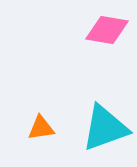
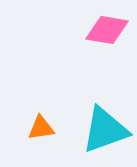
cyan triangle: moved 2 px down
